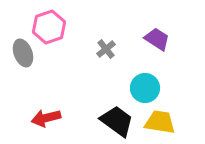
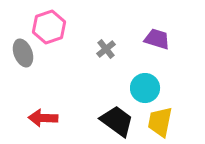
purple trapezoid: rotated 16 degrees counterclockwise
red arrow: moved 3 px left; rotated 16 degrees clockwise
yellow trapezoid: rotated 88 degrees counterclockwise
